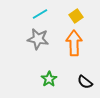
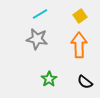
yellow square: moved 4 px right
gray star: moved 1 px left
orange arrow: moved 5 px right, 2 px down
